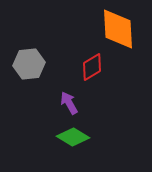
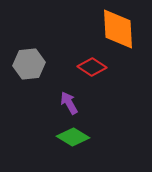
red diamond: rotated 64 degrees clockwise
